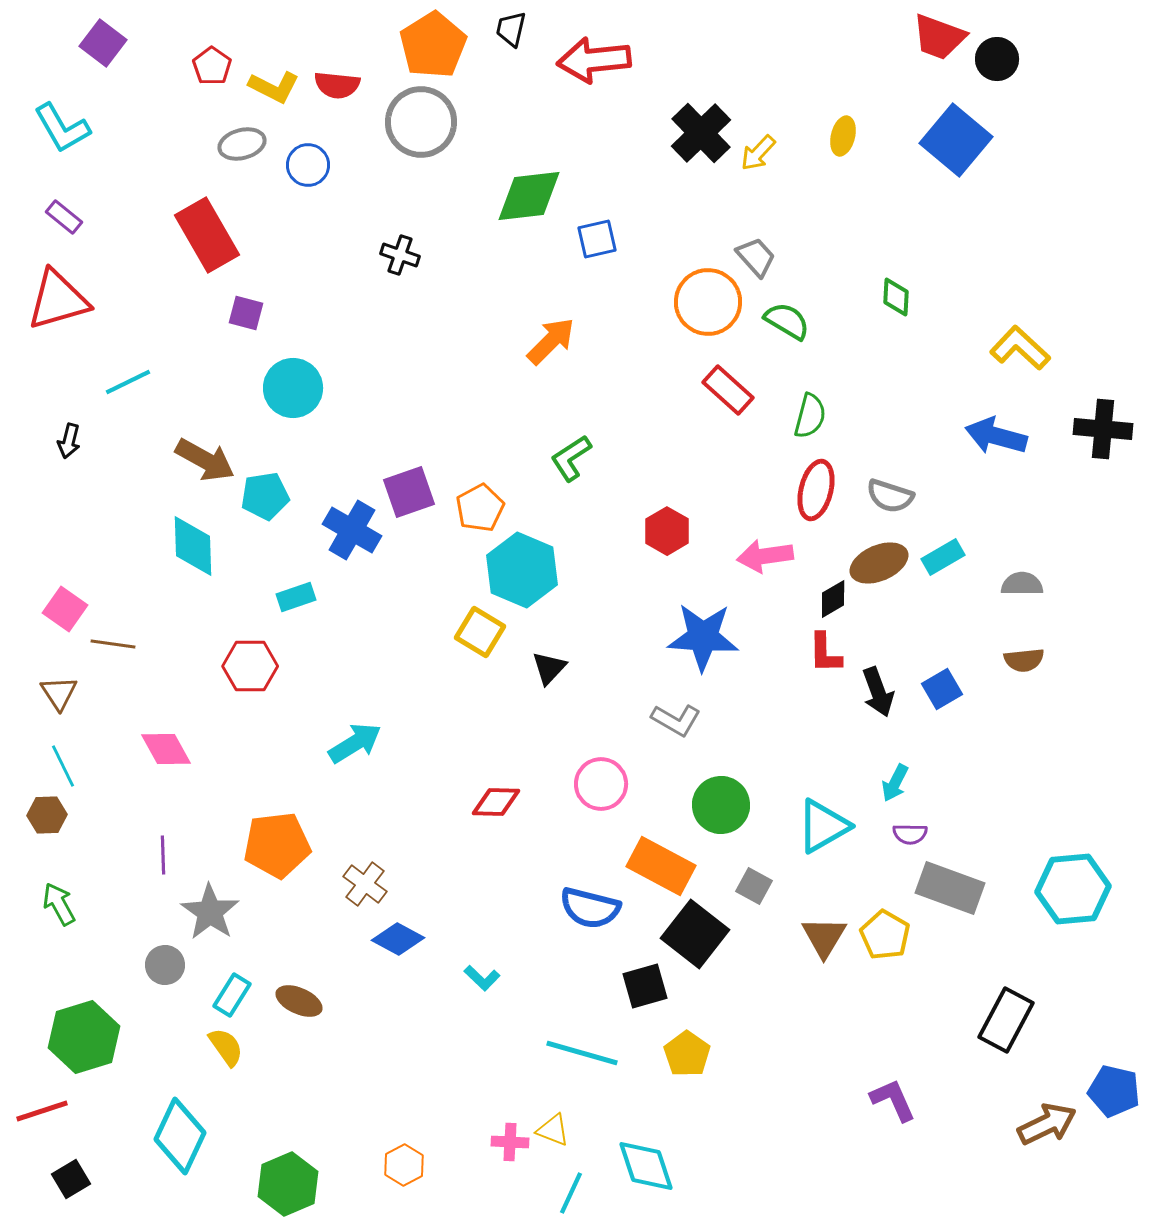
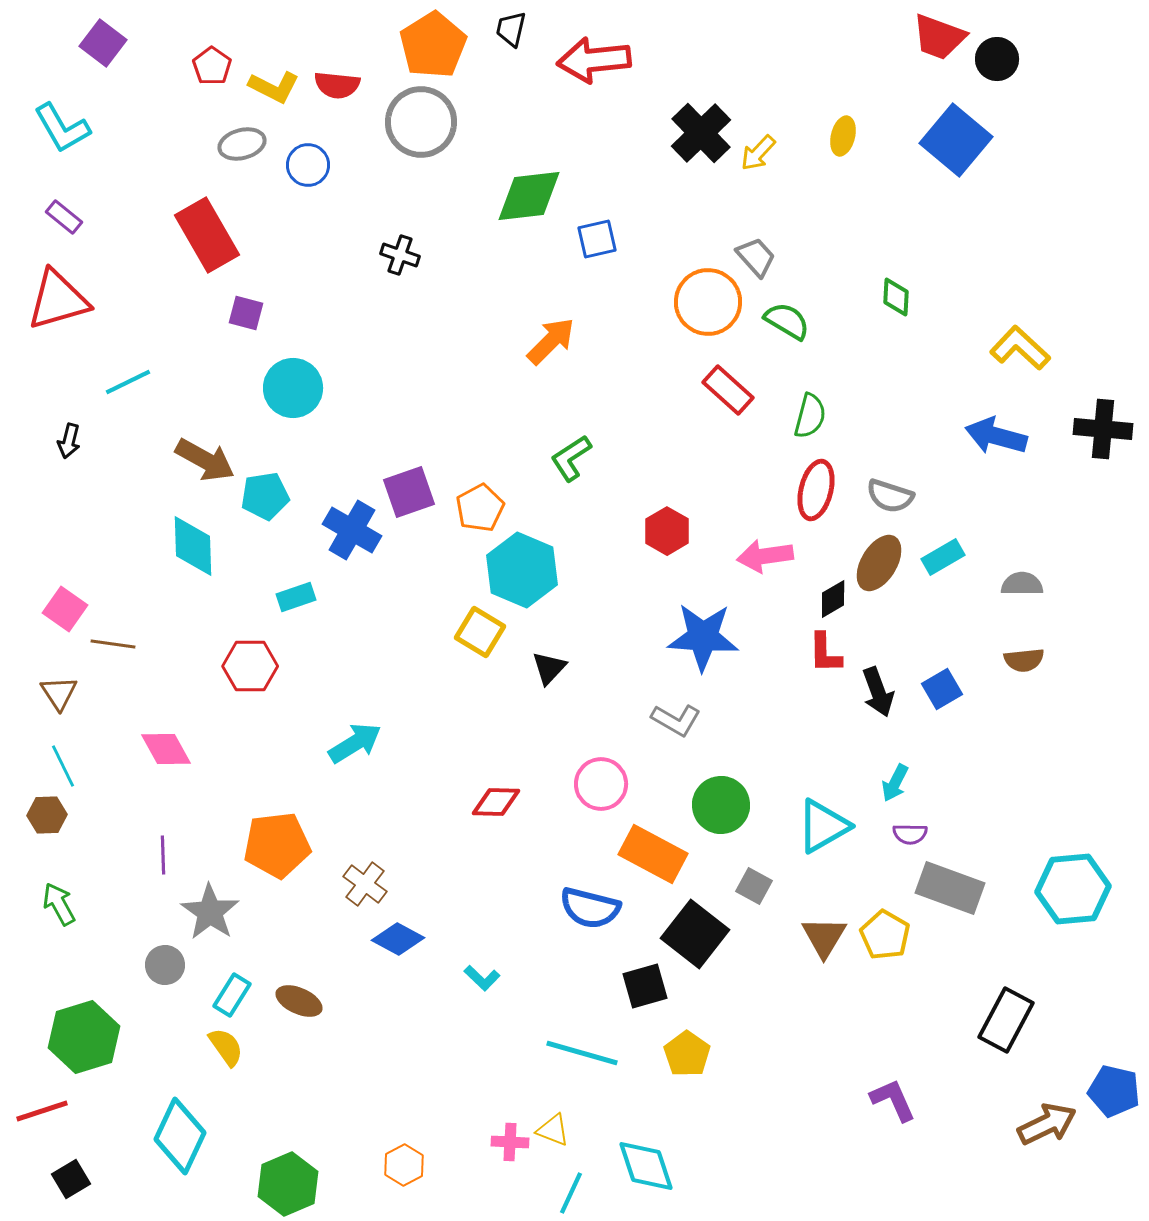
brown ellipse at (879, 563): rotated 36 degrees counterclockwise
orange rectangle at (661, 866): moved 8 px left, 12 px up
